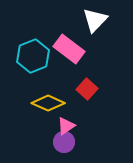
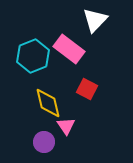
red square: rotated 15 degrees counterclockwise
yellow diamond: rotated 52 degrees clockwise
pink triangle: rotated 30 degrees counterclockwise
purple circle: moved 20 px left
